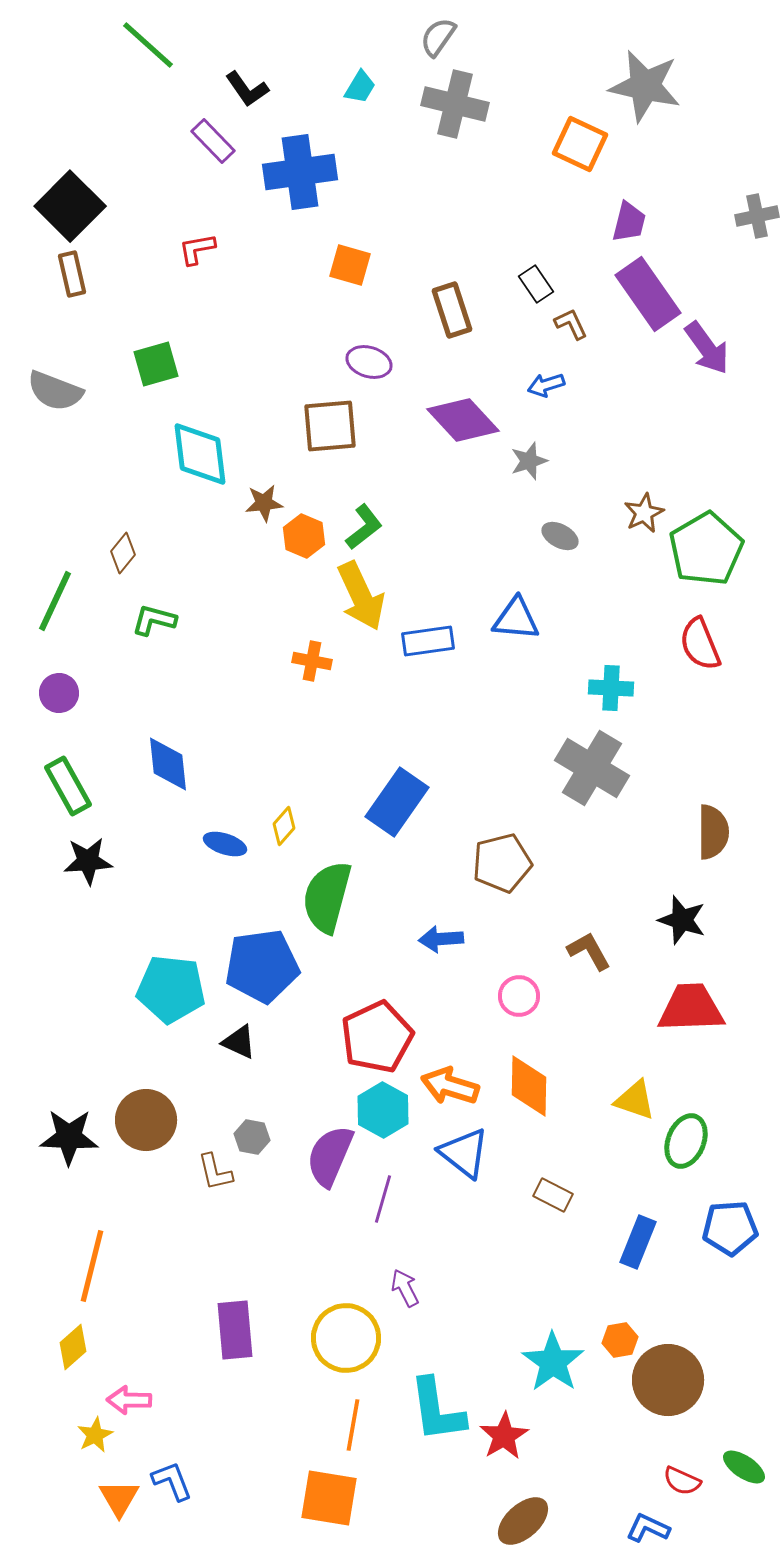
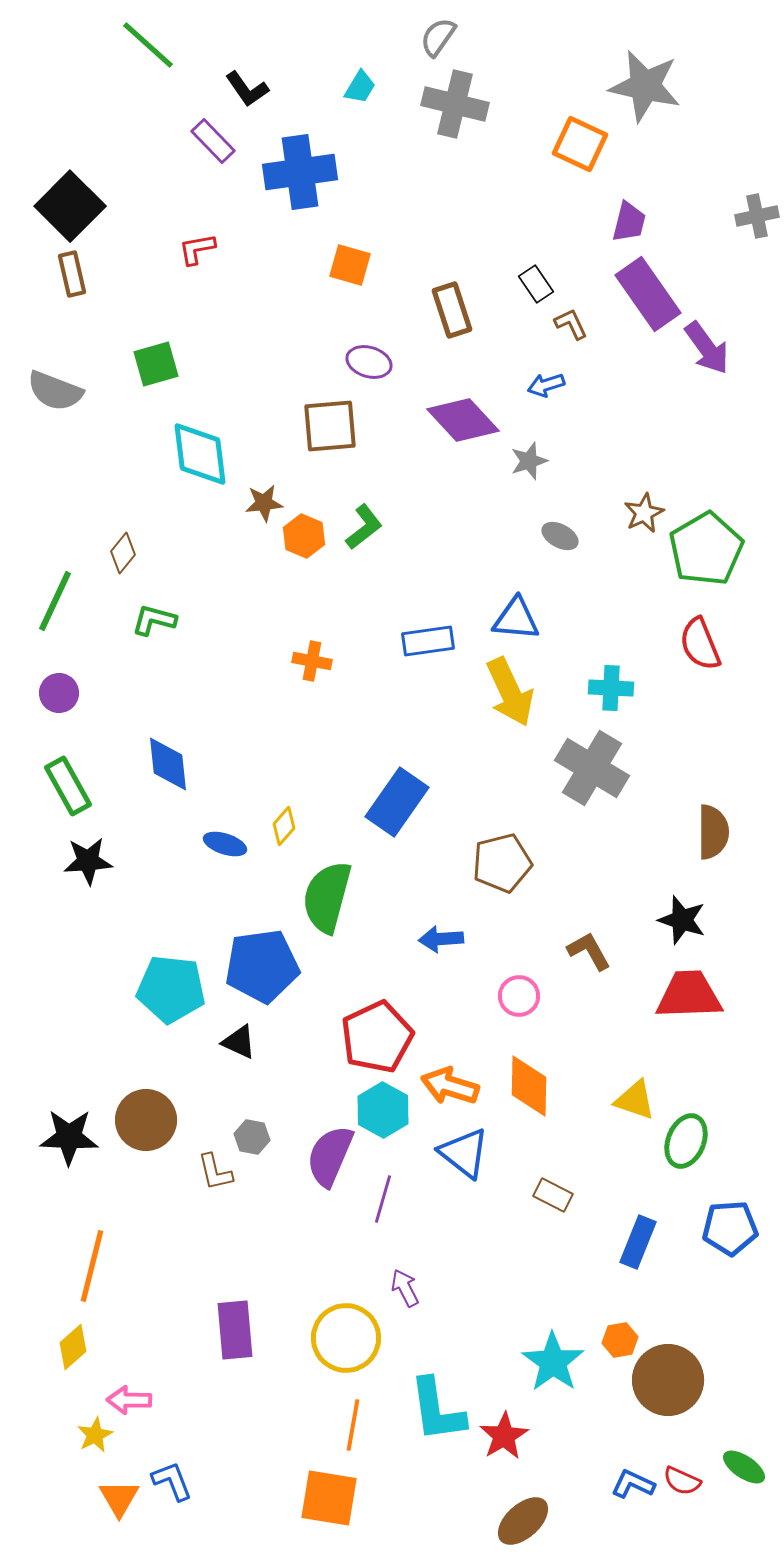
yellow arrow at (361, 596): moved 149 px right, 96 px down
red trapezoid at (691, 1008): moved 2 px left, 13 px up
blue L-shape at (648, 1528): moved 15 px left, 44 px up
